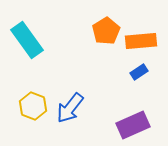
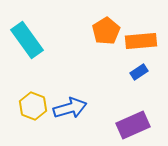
blue arrow: rotated 144 degrees counterclockwise
